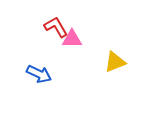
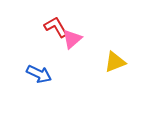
pink triangle: rotated 40 degrees counterclockwise
